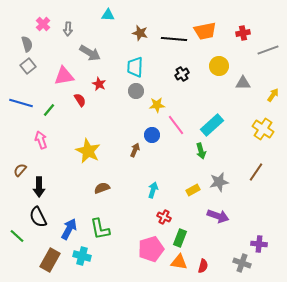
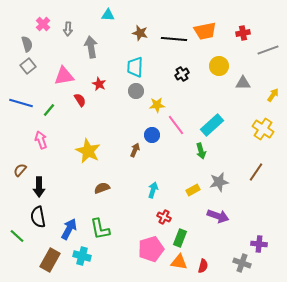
gray arrow at (90, 53): moved 1 px right, 6 px up; rotated 130 degrees counterclockwise
black semicircle at (38, 217): rotated 15 degrees clockwise
